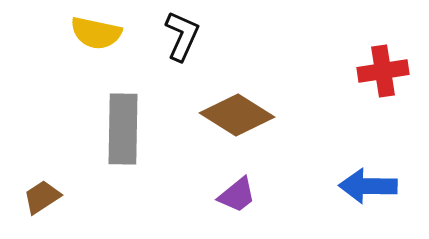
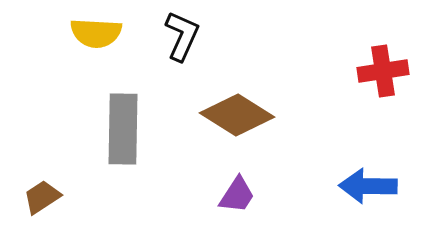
yellow semicircle: rotated 9 degrees counterclockwise
purple trapezoid: rotated 18 degrees counterclockwise
